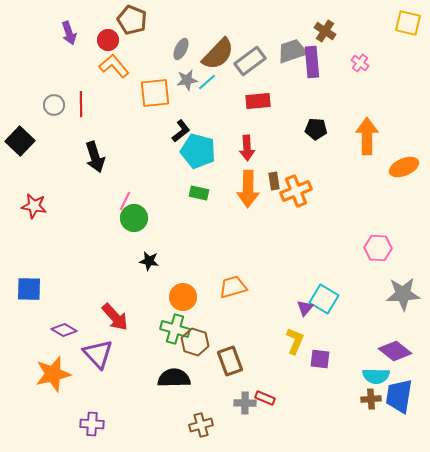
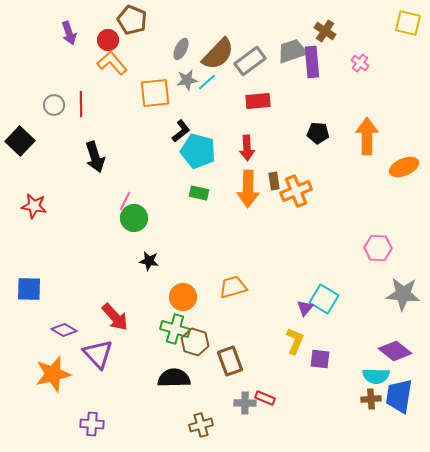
orange L-shape at (114, 66): moved 2 px left, 3 px up
black pentagon at (316, 129): moved 2 px right, 4 px down
gray star at (403, 294): rotated 8 degrees clockwise
